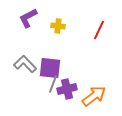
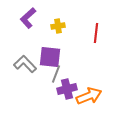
purple L-shape: rotated 15 degrees counterclockwise
yellow cross: rotated 16 degrees counterclockwise
red line: moved 3 px left, 3 px down; rotated 18 degrees counterclockwise
purple square: moved 11 px up
gray line: moved 3 px right, 10 px up
orange arrow: moved 5 px left; rotated 15 degrees clockwise
